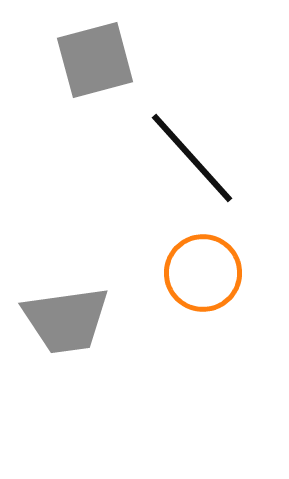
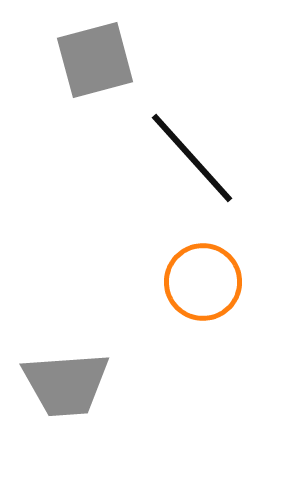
orange circle: moved 9 px down
gray trapezoid: moved 64 px down; rotated 4 degrees clockwise
